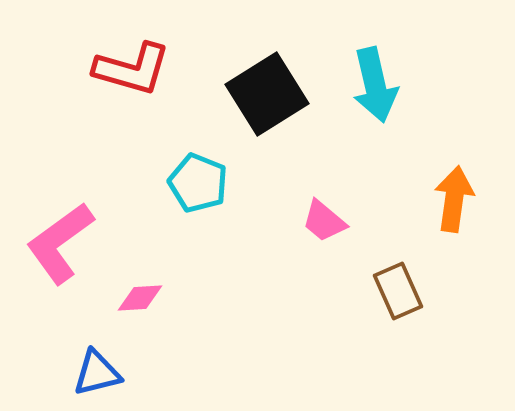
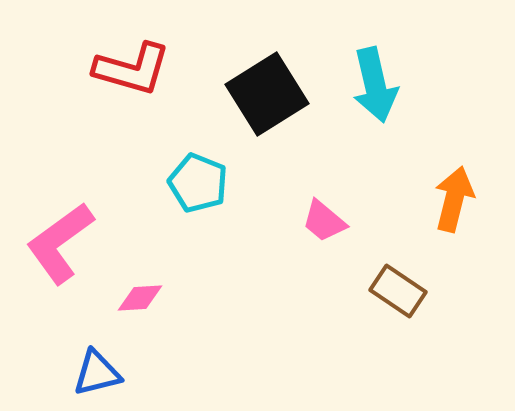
orange arrow: rotated 6 degrees clockwise
brown rectangle: rotated 32 degrees counterclockwise
